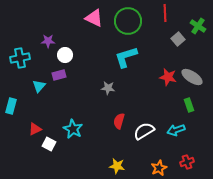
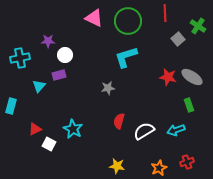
gray star: rotated 16 degrees counterclockwise
